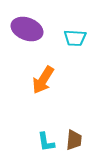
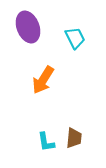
purple ellipse: moved 1 px right, 2 px up; rotated 48 degrees clockwise
cyan trapezoid: rotated 120 degrees counterclockwise
brown trapezoid: moved 2 px up
